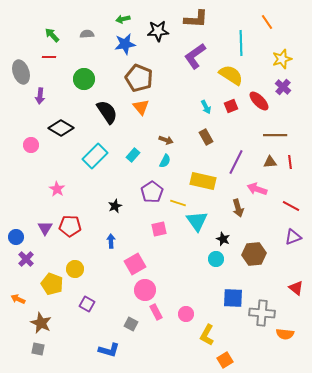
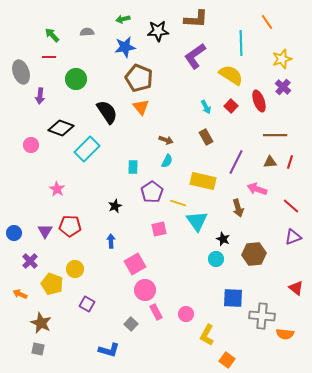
gray semicircle at (87, 34): moved 2 px up
blue star at (125, 44): moved 3 px down
green circle at (84, 79): moved 8 px left
red ellipse at (259, 101): rotated 25 degrees clockwise
red square at (231, 106): rotated 24 degrees counterclockwise
black diamond at (61, 128): rotated 10 degrees counterclockwise
cyan rectangle at (133, 155): moved 12 px down; rotated 40 degrees counterclockwise
cyan rectangle at (95, 156): moved 8 px left, 7 px up
cyan semicircle at (165, 161): moved 2 px right
red line at (290, 162): rotated 24 degrees clockwise
red line at (291, 206): rotated 12 degrees clockwise
purple triangle at (45, 228): moved 3 px down
blue circle at (16, 237): moved 2 px left, 4 px up
purple cross at (26, 259): moved 4 px right, 2 px down
orange arrow at (18, 299): moved 2 px right, 5 px up
gray cross at (262, 313): moved 3 px down
gray square at (131, 324): rotated 16 degrees clockwise
orange square at (225, 360): moved 2 px right; rotated 21 degrees counterclockwise
